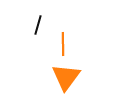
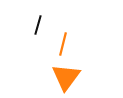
orange line: rotated 15 degrees clockwise
